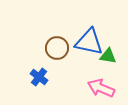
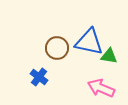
green triangle: moved 1 px right
